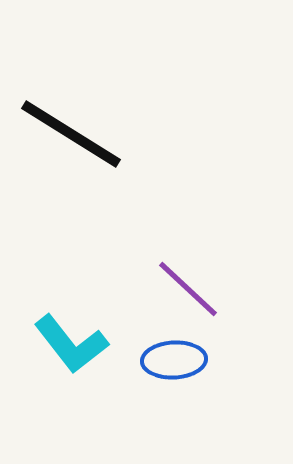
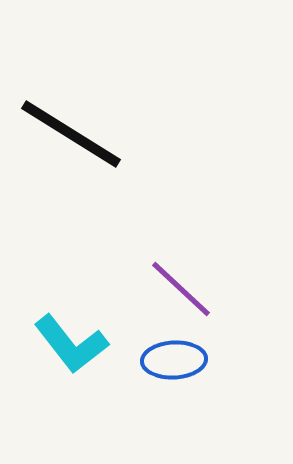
purple line: moved 7 px left
